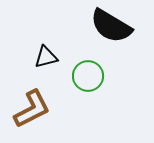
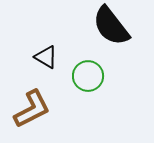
black semicircle: rotated 21 degrees clockwise
black triangle: rotated 45 degrees clockwise
